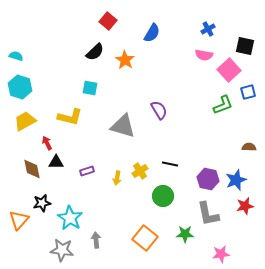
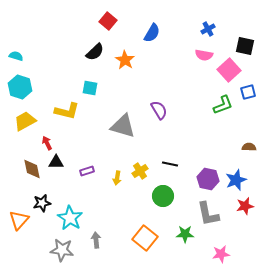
yellow L-shape: moved 3 px left, 6 px up
